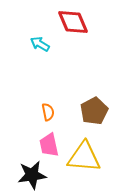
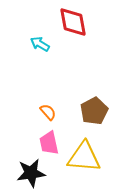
red diamond: rotated 12 degrees clockwise
orange semicircle: rotated 30 degrees counterclockwise
pink trapezoid: moved 2 px up
black star: moved 1 px left, 2 px up
